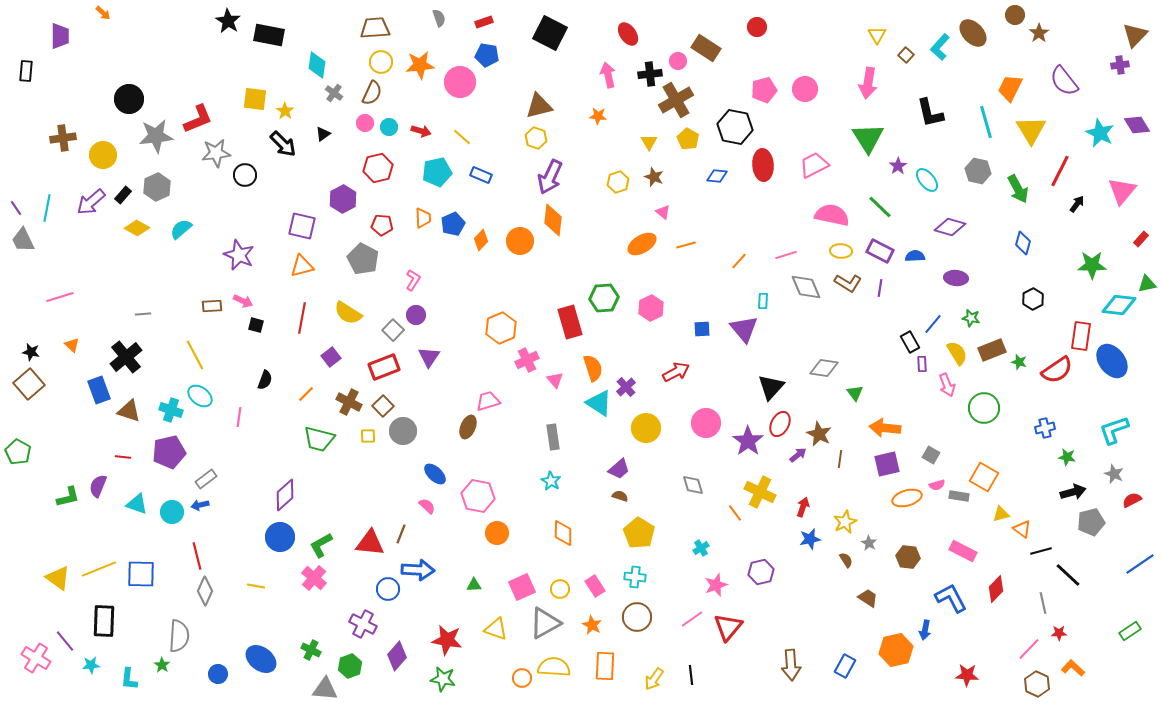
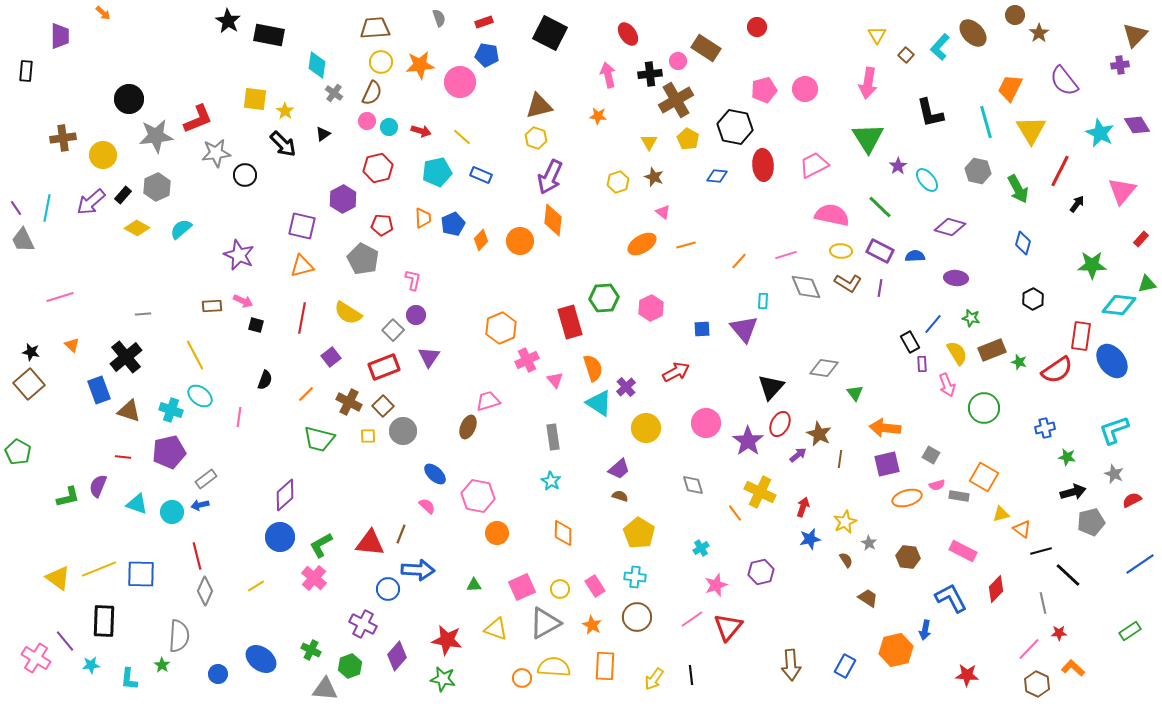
pink circle at (365, 123): moved 2 px right, 2 px up
pink L-shape at (413, 280): rotated 20 degrees counterclockwise
yellow line at (256, 586): rotated 42 degrees counterclockwise
